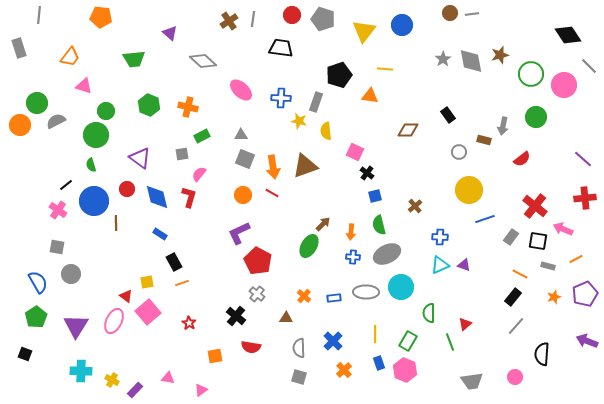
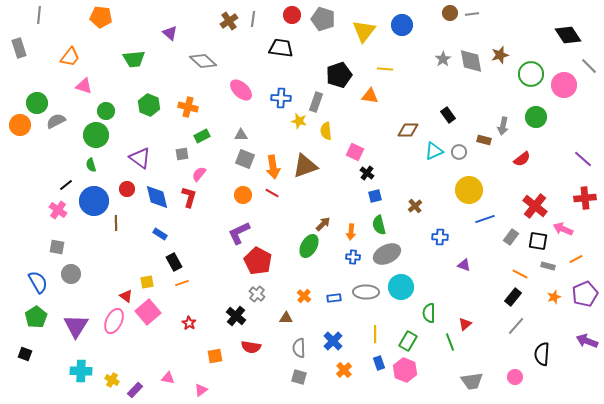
cyan triangle at (440, 265): moved 6 px left, 114 px up
